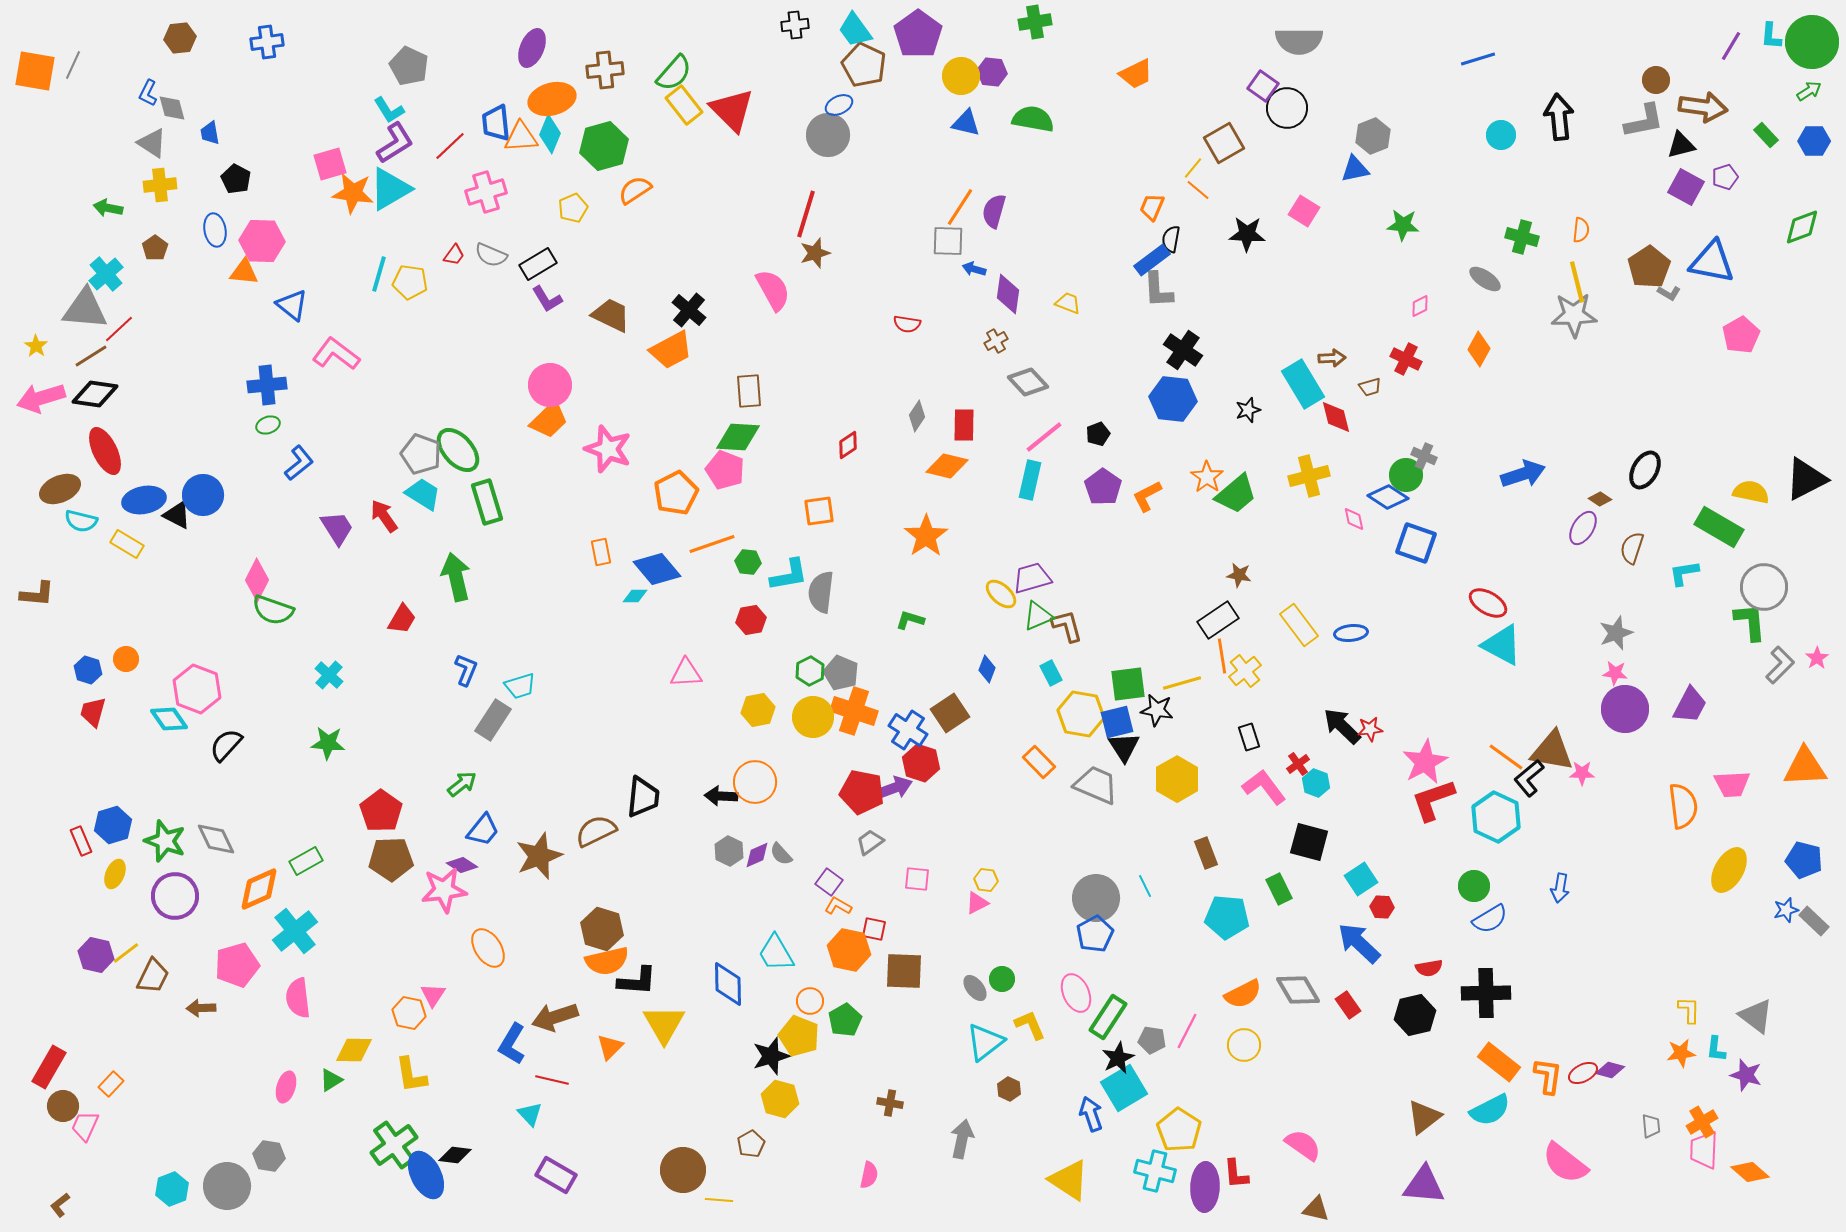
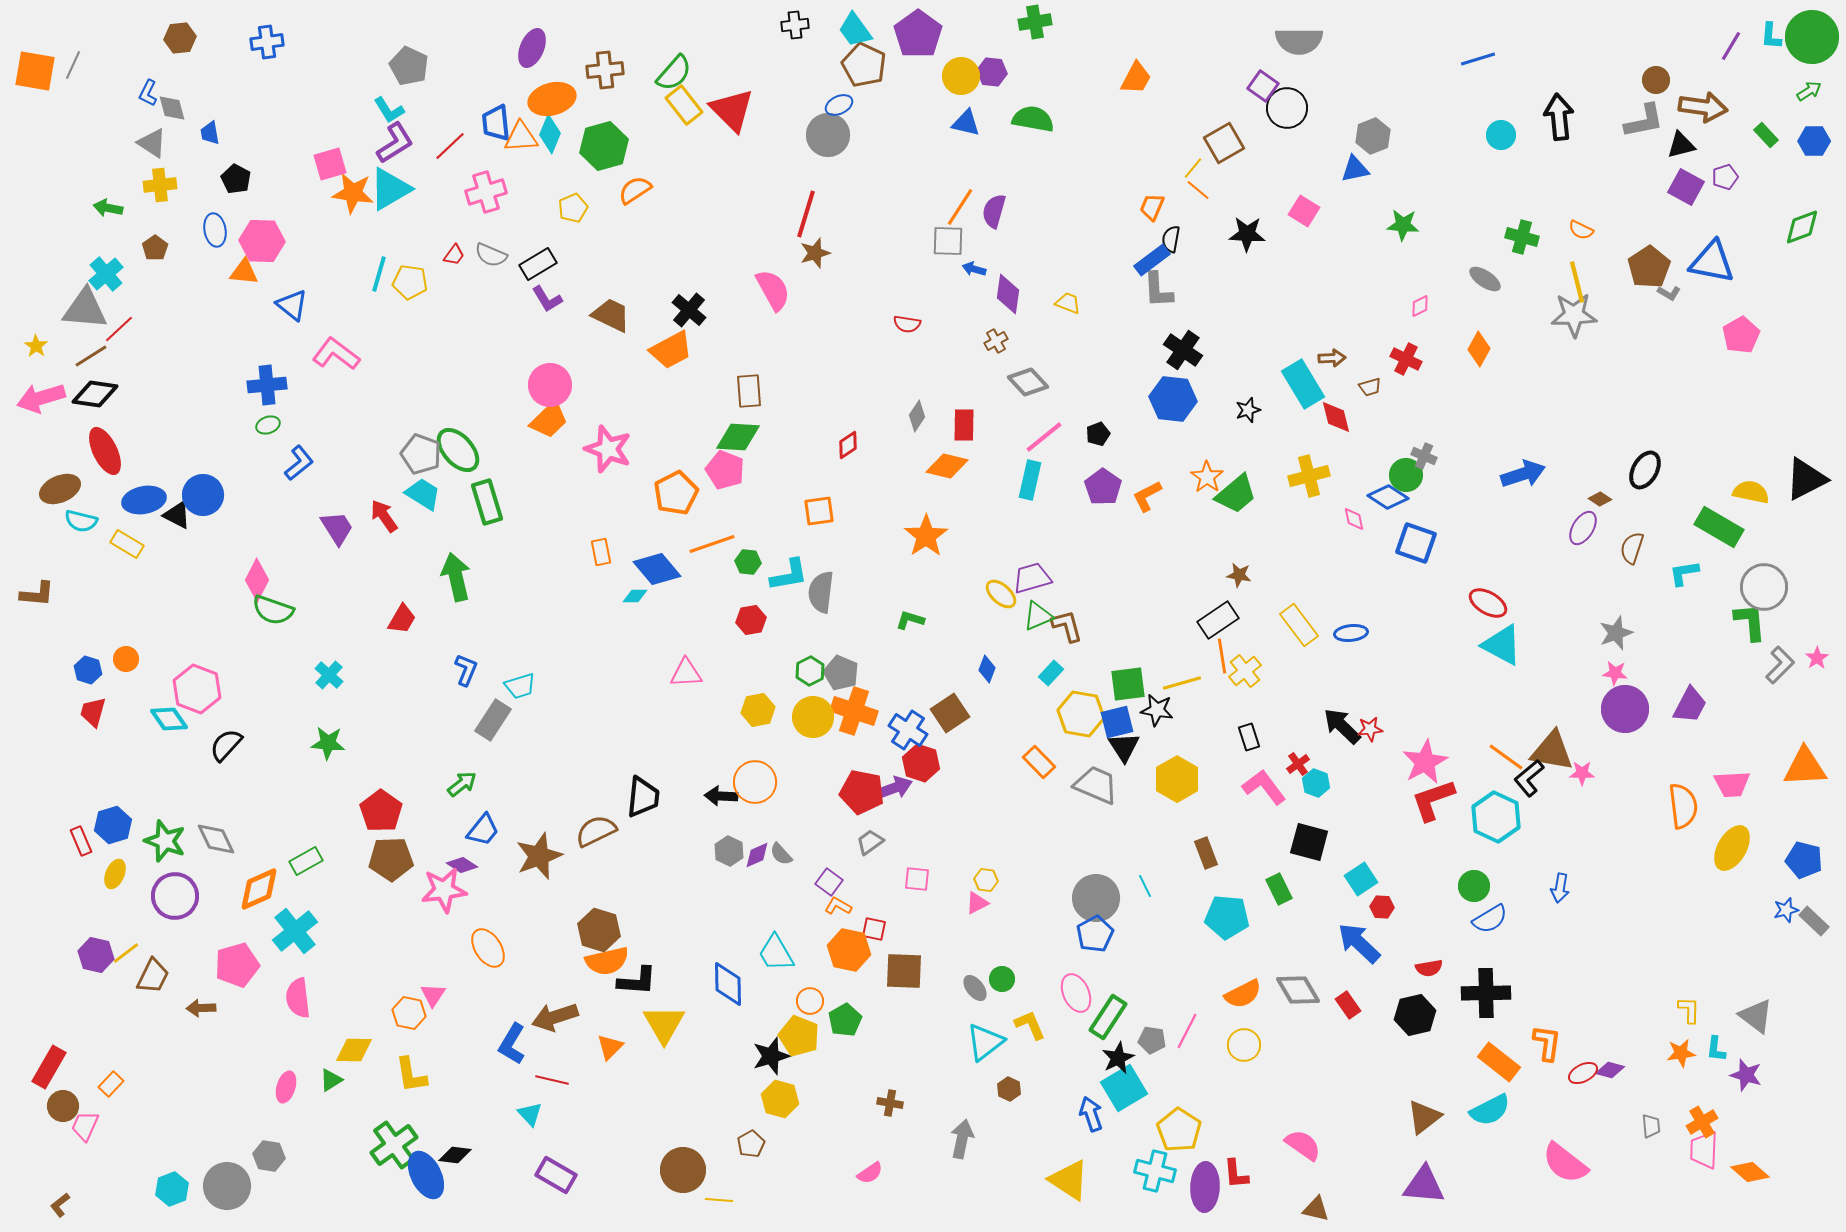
green circle at (1812, 42): moved 5 px up
orange trapezoid at (1136, 74): moved 4 px down; rotated 36 degrees counterclockwise
orange semicircle at (1581, 230): rotated 110 degrees clockwise
cyan rectangle at (1051, 673): rotated 70 degrees clockwise
yellow ellipse at (1729, 870): moved 3 px right, 22 px up
brown hexagon at (602, 929): moved 3 px left, 1 px down
orange L-shape at (1548, 1076): moved 1 px left, 33 px up
pink semicircle at (869, 1175): moved 1 px right, 2 px up; rotated 44 degrees clockwise
